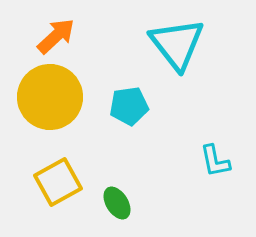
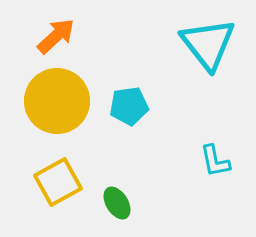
cyan triangle: moved 31 px right
yellow circle: moved 7 px right, 4 px down
